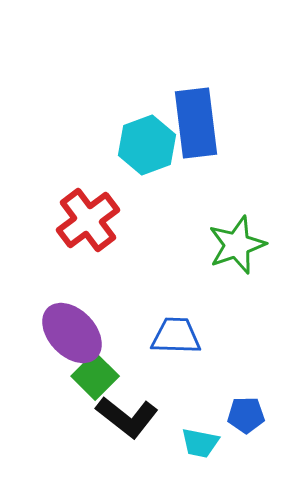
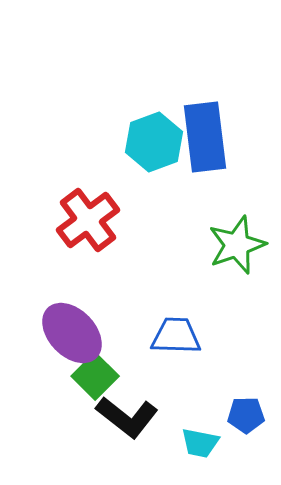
blue rectangle: moved 9 px right, 14 px down
cyan hexagon: moved 7 px right, 3 px up
